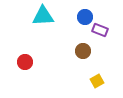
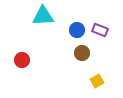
blue circle: moved 8 px left, 13 px down
brown circle: moved 1 px left, 2 px down
red circle: moved 3 px left, 2 px up
